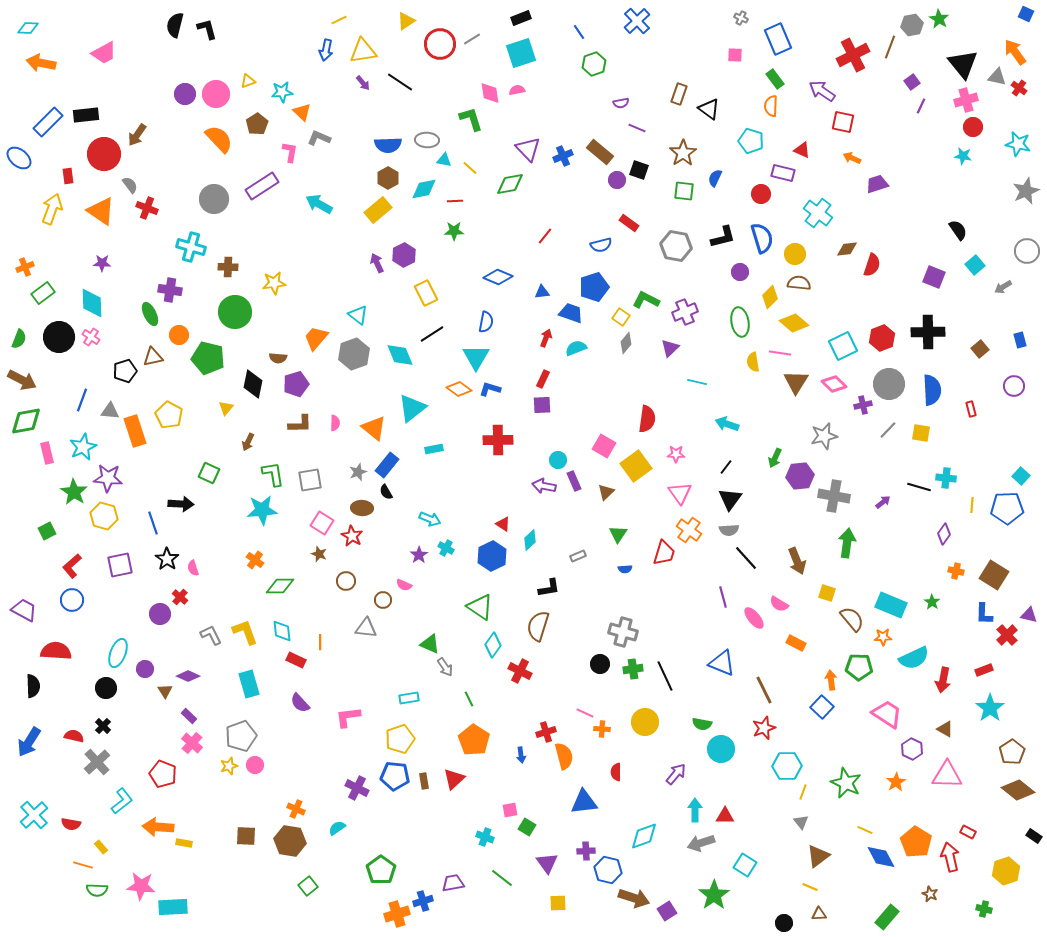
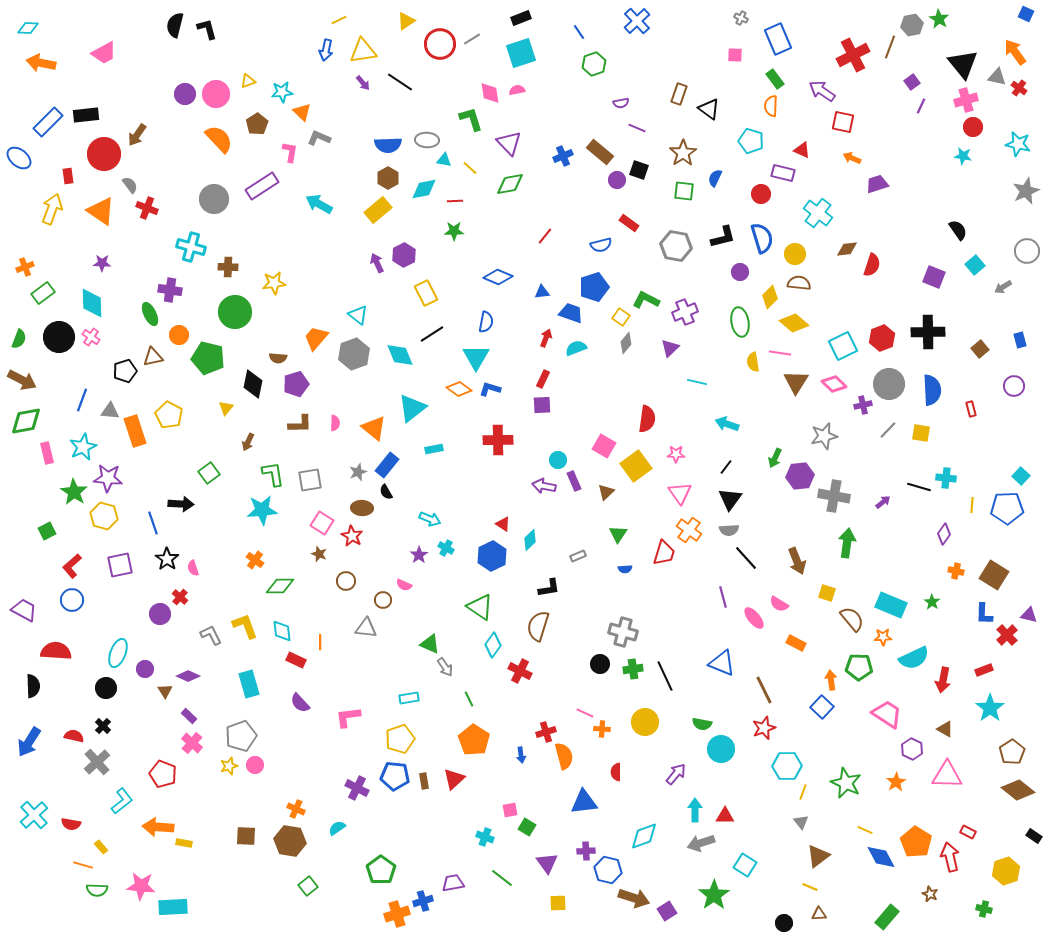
purple triangle at (528, 149): moved 19 px left, 6 px up
green square at (209, 473): rotated 30 degrees clockwise
yellow L-shape at (245, 632): moved 6 px up
